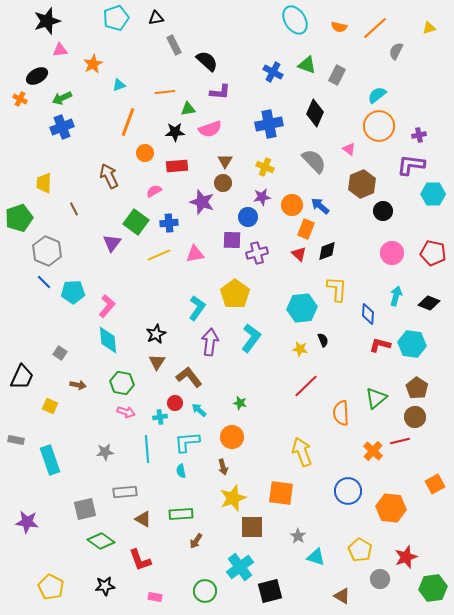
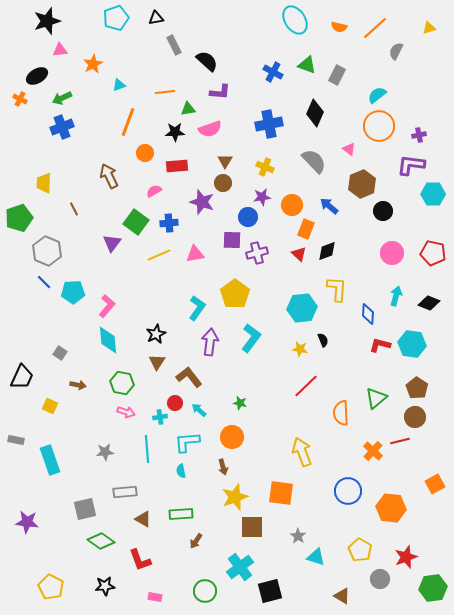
blue arrow at (320, 206): moved 9 px right
yellow star at (233, 498): moved 2 px right, 1 px up
